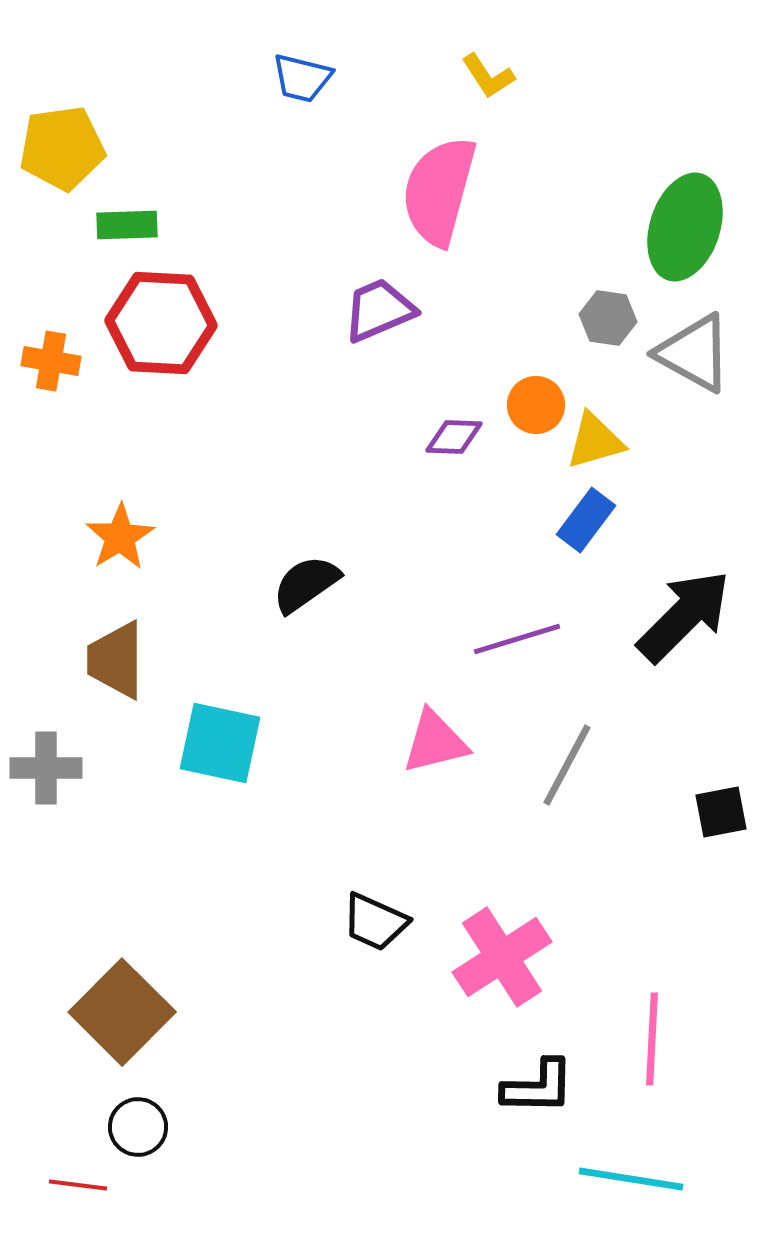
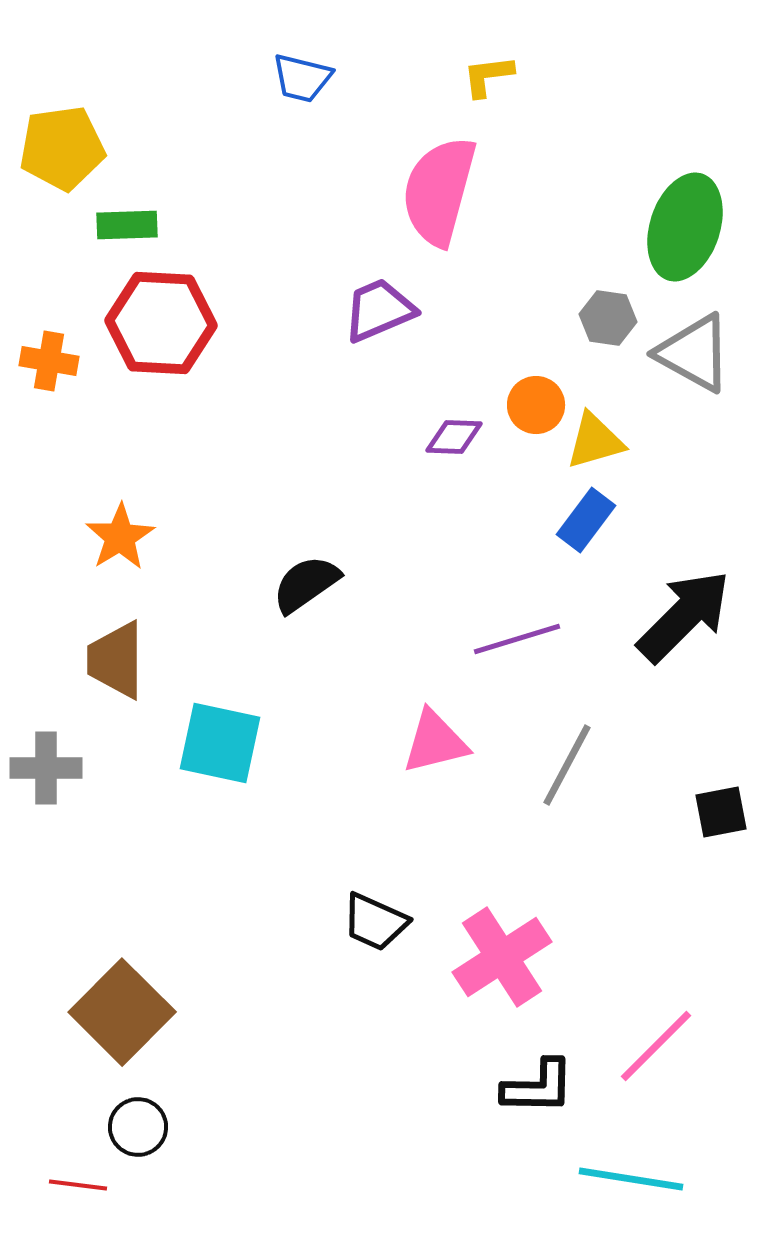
yellow L-shape: rotated 116 degrees clockwise
orange cross: moved 2 px left
pink line: moved 4 px right, 7 px down; rotated 42 degrees clockwise
